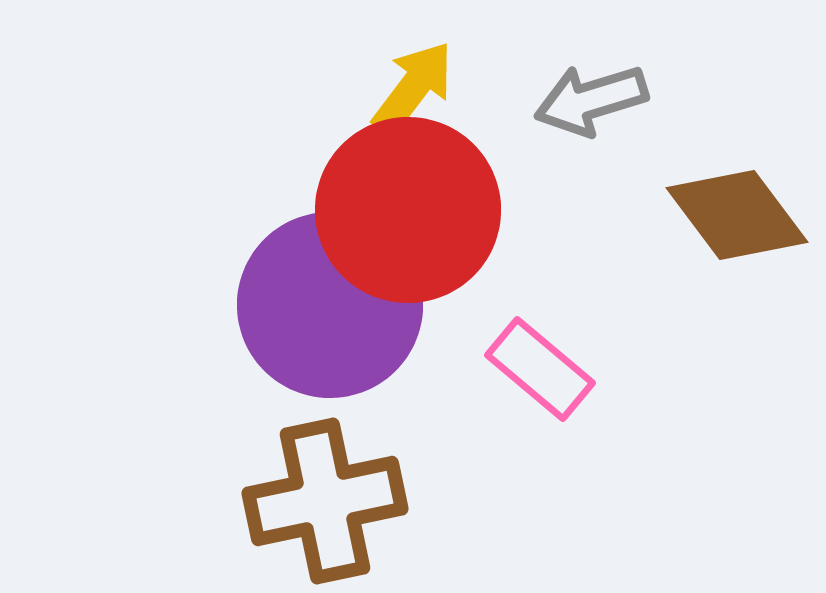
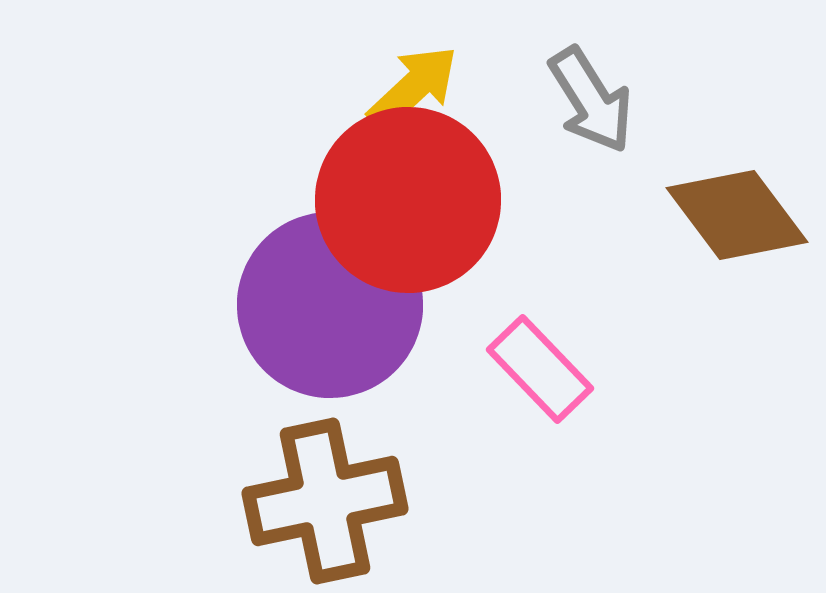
yellow arrow: rotated 10 degrees clockwise
gray arrow: rotated 105 degrees counterclockwise
red circle: moved 10 px up
pink rectangle: rotated 6 degrees clockwise
